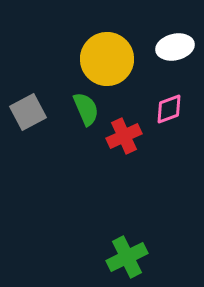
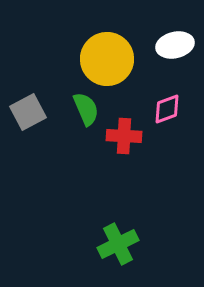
white ellipse: moved 2 px up
pink diamond: moved 2 px left
red cross: rotated 28 degrees clockwise
green cross: moved 9 px left, 13 px up
